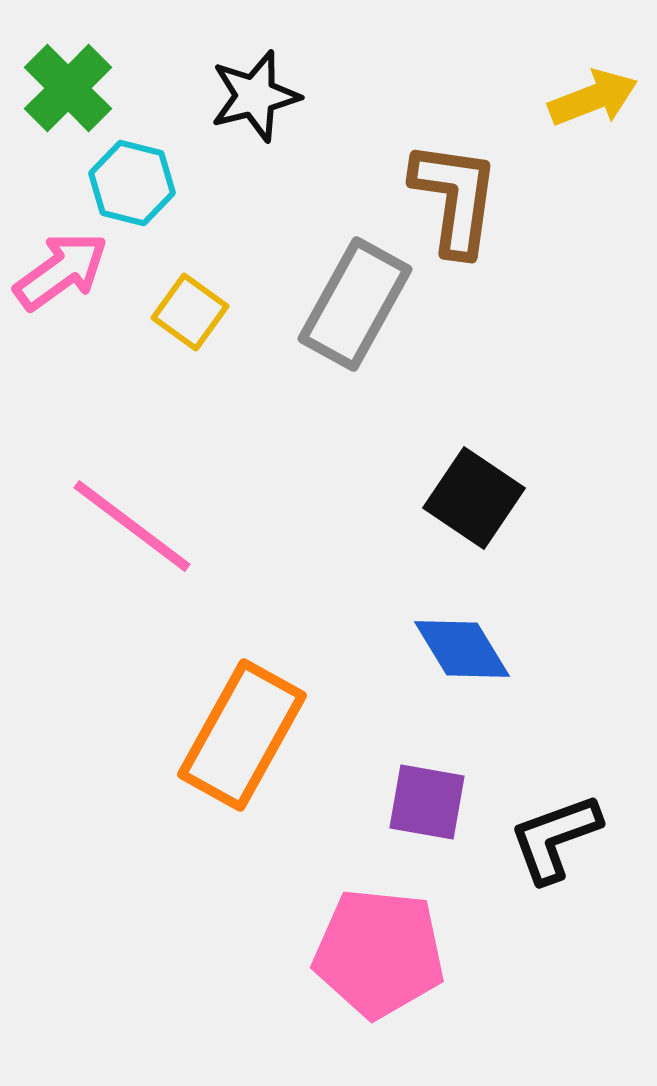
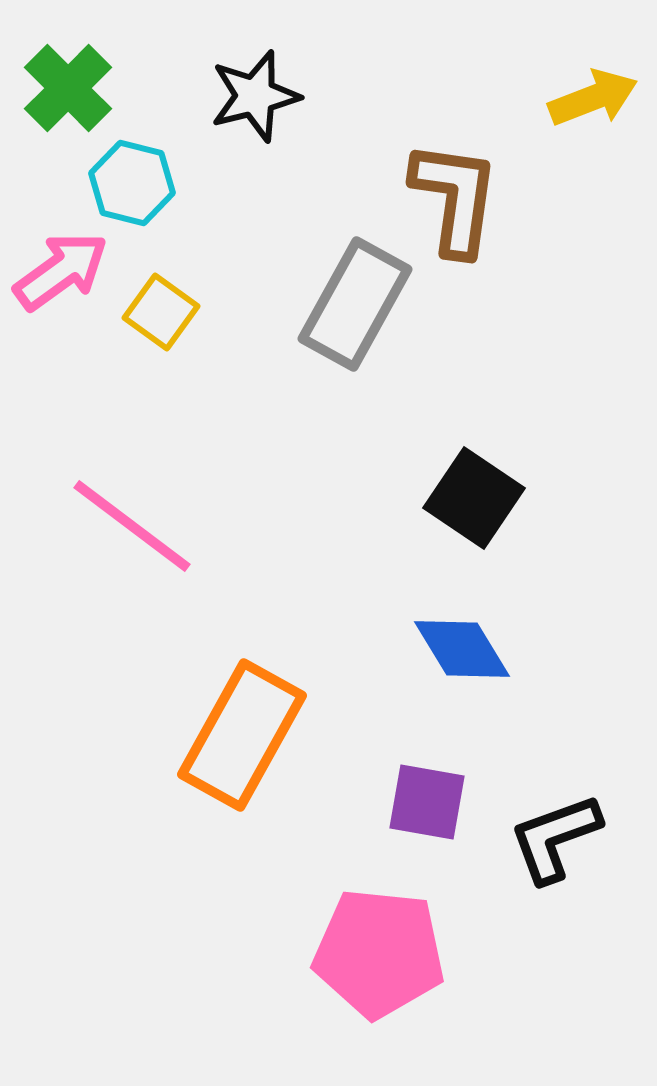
yellow square: moved 29 px left
